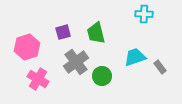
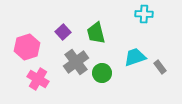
purple square: rotated 28 degrees counterclockwise
green circle: moved 3 px up
